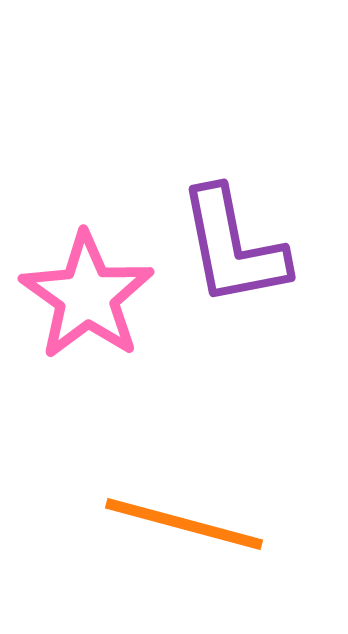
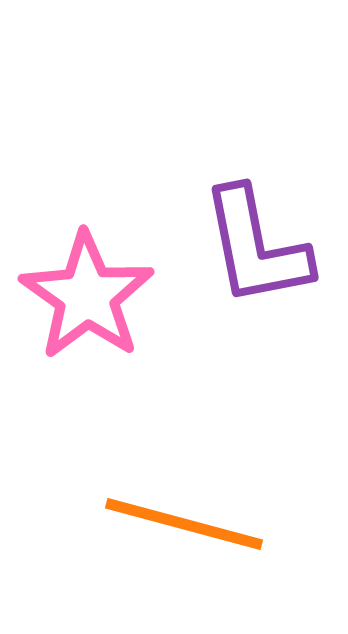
purple L-shape: moved 23 px right
